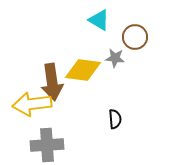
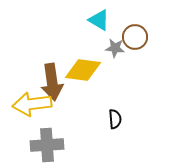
gray star: moved 10 px up
